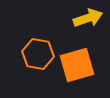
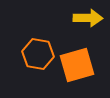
yellow arrow: rotated 20 degrees clockwise
